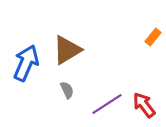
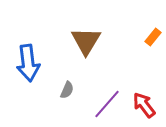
brown triangle: moved 19 px right, 9 px up; rotated 28 degrees counterclockwise
blue arrow: moved 2 px right; rotated 150 degrees clockwise
gray semicircle: rotated 48 degrees clockwise
purple line: rotated 16 degrees counterclockwise
